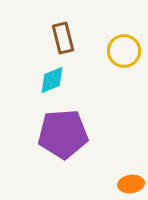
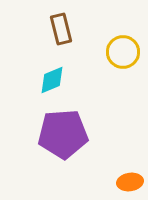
brown rectangle: moved 2 px left, 9 px up
yellow circle: moved 1 px left, 1 px down
orange ellipse: moved 1 px left, 2 px up
